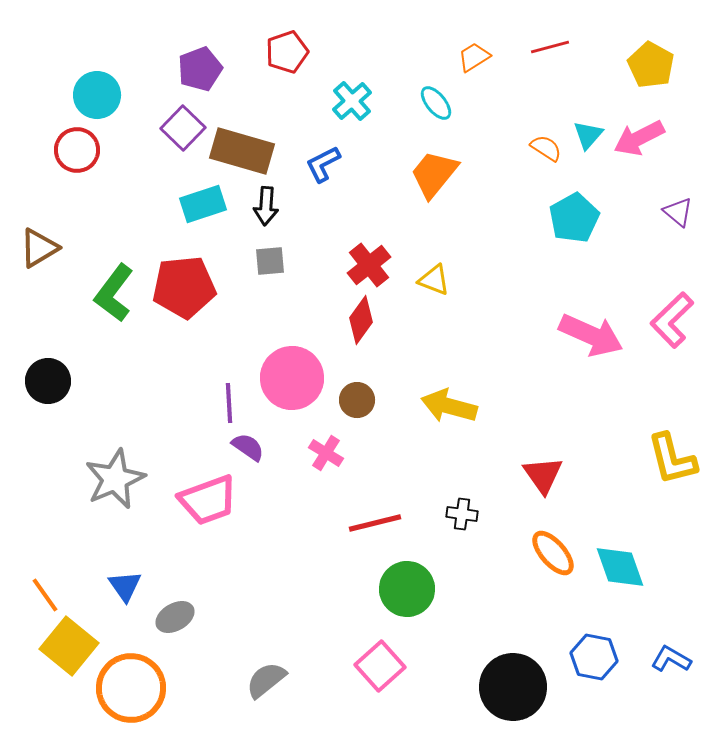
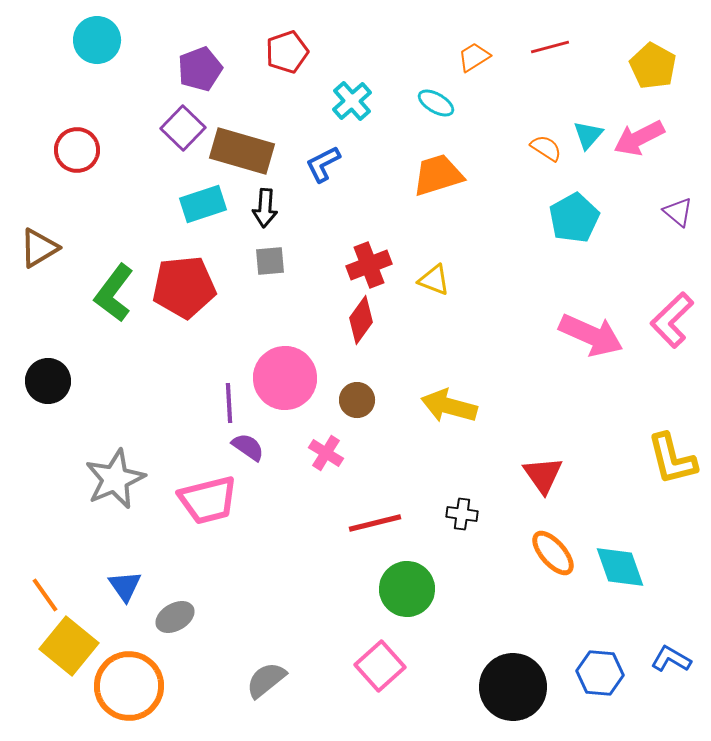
yellow pentagon at (651, 65): moved 2 px right, 1 px down
cyan circle at (97, 95): moved 55 px up
cyan ellipse at (436, 103): rotated 21 degrees counterclockwise
orange trapezoid at (434, 174): moved 4 px right, 1 px down; rotated 34 degrees clockwise
black arrow at (266, 206): moved 1 px left, 2 px down
red cross at (369, 265): rotated 18 degrees clockwise
pink circle at (292, 378): moved 7 px left
pink trapezoid at (208, 500): rotated 6 degrees clockwise
blue hexagon at (594, 657): moved 6 px right, 16 px down; rotated 6 degrees counterclockwise
orange circle at (131, 688): moved 2 px left, 2 px up
